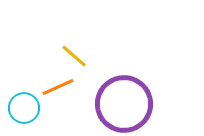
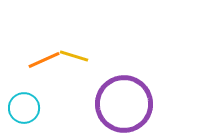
yellow line: rotated 24 degrees counterclockwise
orange line: moved 14 px left, 27 px up
